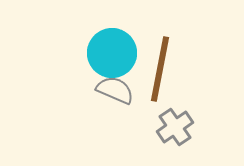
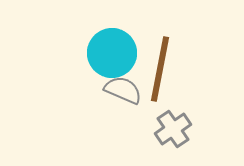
gray semicircle: moved 8 px right
gray cross: moved 2 px left, 2 px down
